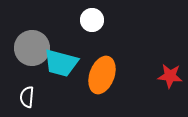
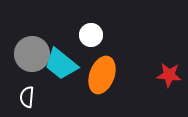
white circle: moved 1 px left, 15 px down
gray circle: moved 6 px down
cyan trapezoid: moved 1 px down; rotated 24 degrees clockwise
red star: moved 1 px left, 1 px up
